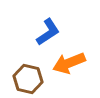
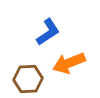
brown hexagon: rotated 16 degrees counterclockwise
